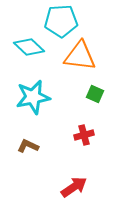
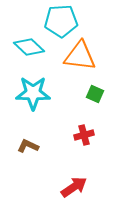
cyan star: moved 4 px up; rotated 12 degrees clockwise
